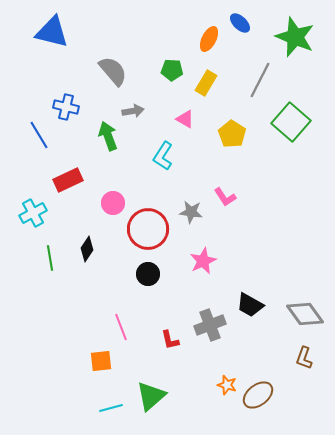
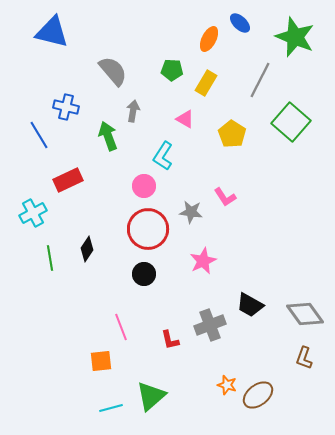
gray arrow: rotated 70 degrees counterclockwise
pink circle: moved 31 px right, 17 px up
black circle: moved 4 px left
